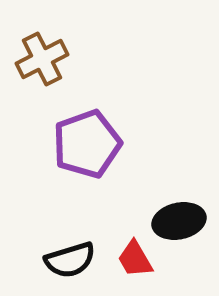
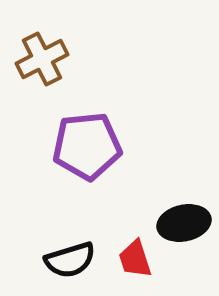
purple pentagon: moved 2 px down; rotated 14 degrees clockwise
black ellipse: moved 5 px right, 2 px down
red trapezoid: rotated 12 degrees clockwise
